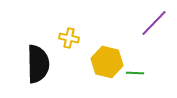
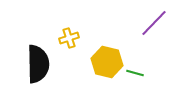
yellow cross: rotated 30 degrees counterclockwise
green line: rotated 12 degrees clockwise
